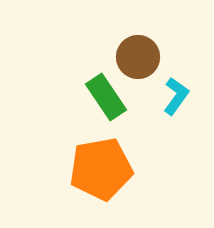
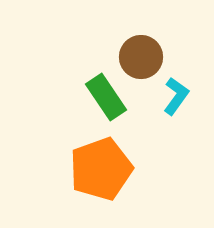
brown circle: moved 3 px right
orange pentagon: rotated 10 degrees counterclockwise
